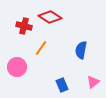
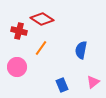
red diamond: moved 8 px left, 2 px down
red cross: moved 5 px left, 5 px down
